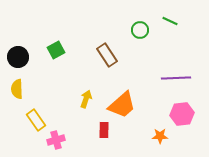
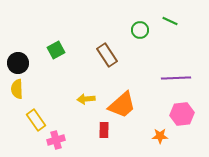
black circle: moved 6 px down
yellow arrow: rotated 114 degrees counterclockwise
